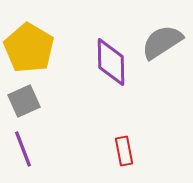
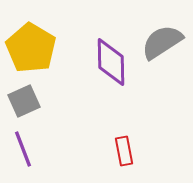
yellow pentagon: moved 2 px right
